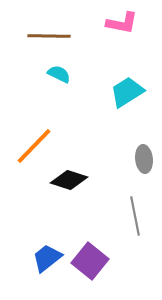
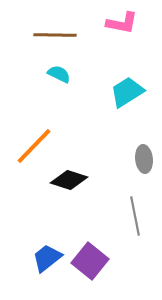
brown line: moved 6 px right, 1 px up
